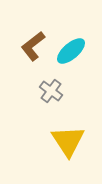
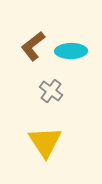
cyan ellipse: rotated 40 degrees clockwise
yellow triangle: moved 23 px left, 1 px down
